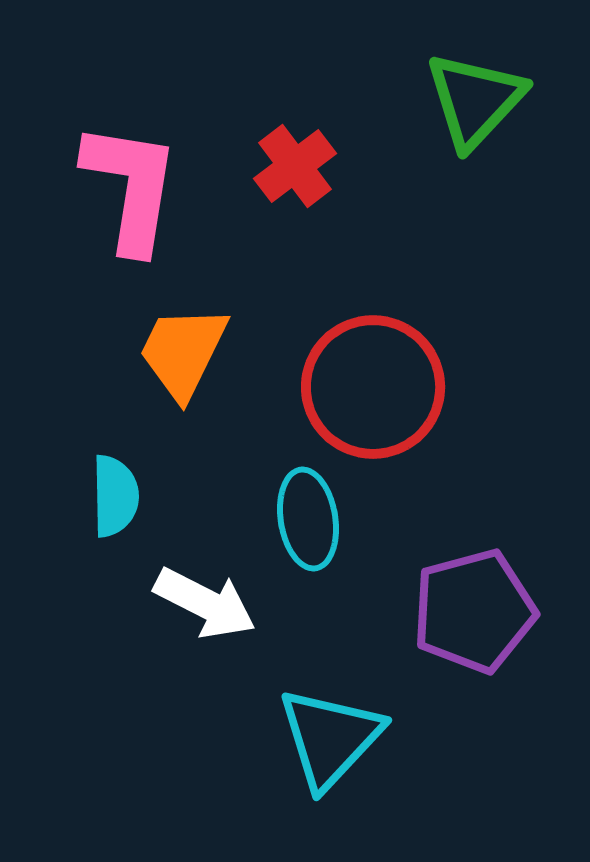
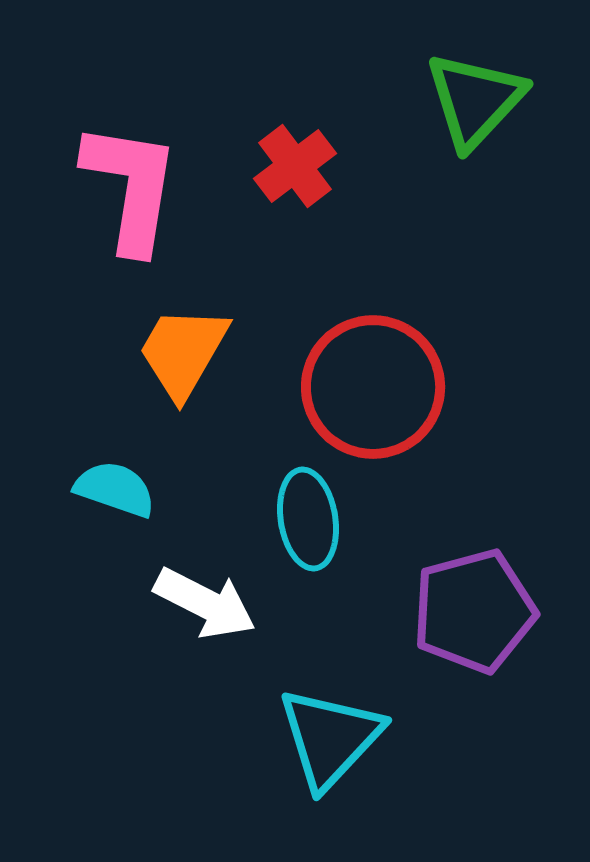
orange trapezoid: rotated 4 degrees clockwise
cyan semicircle: moved 7 px up; rotated 70 degrees counterclockwise
